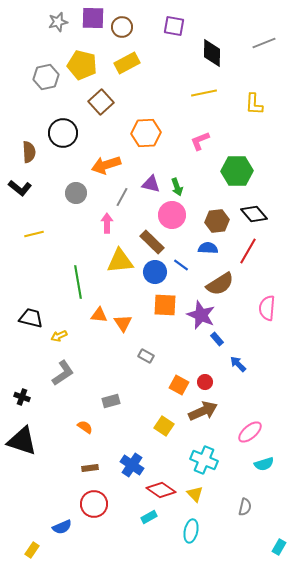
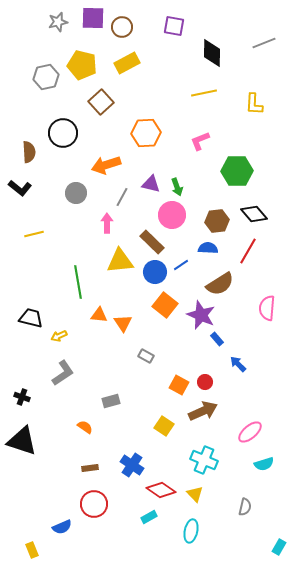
blue line at (181, 265): rotated 70 degrees counterclockwise
orange square at (165, 305): rotated 35 degrees clockwise
yellow rectangle at (32, 550): rotated 56 degrees counterclockwise
